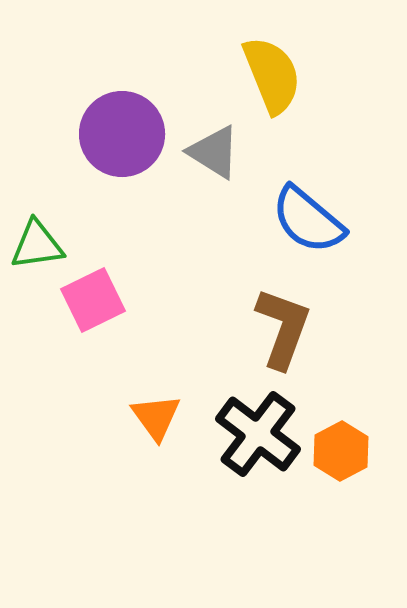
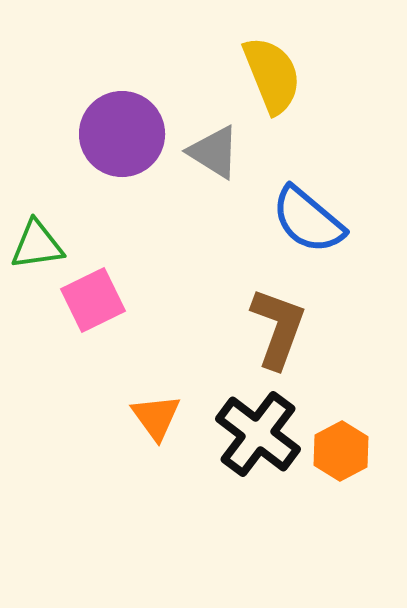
brown L-shape: moved 5 px left
